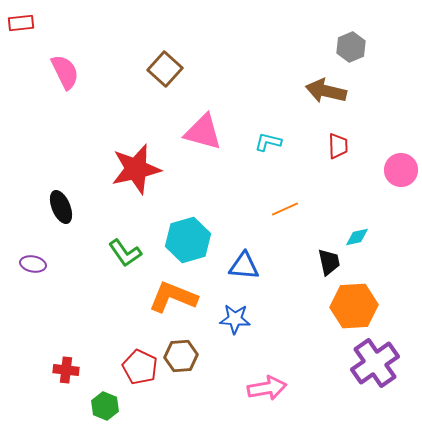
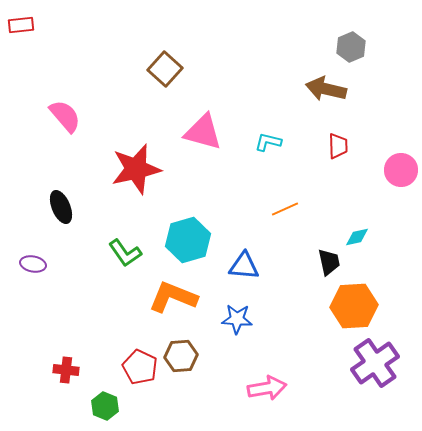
red rectangle: moved 2 px down
pink semicircle: moved 44 px down; rotated 15 degrees counterclockwise
brown arrow: moved 2 px up
blue star: moved 2 px right
